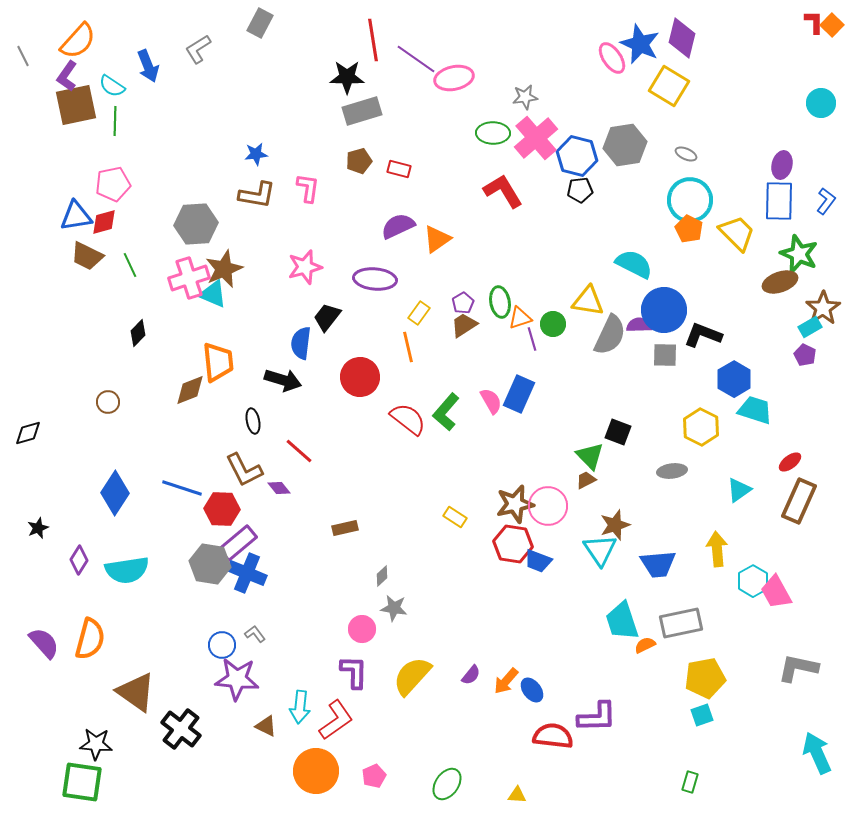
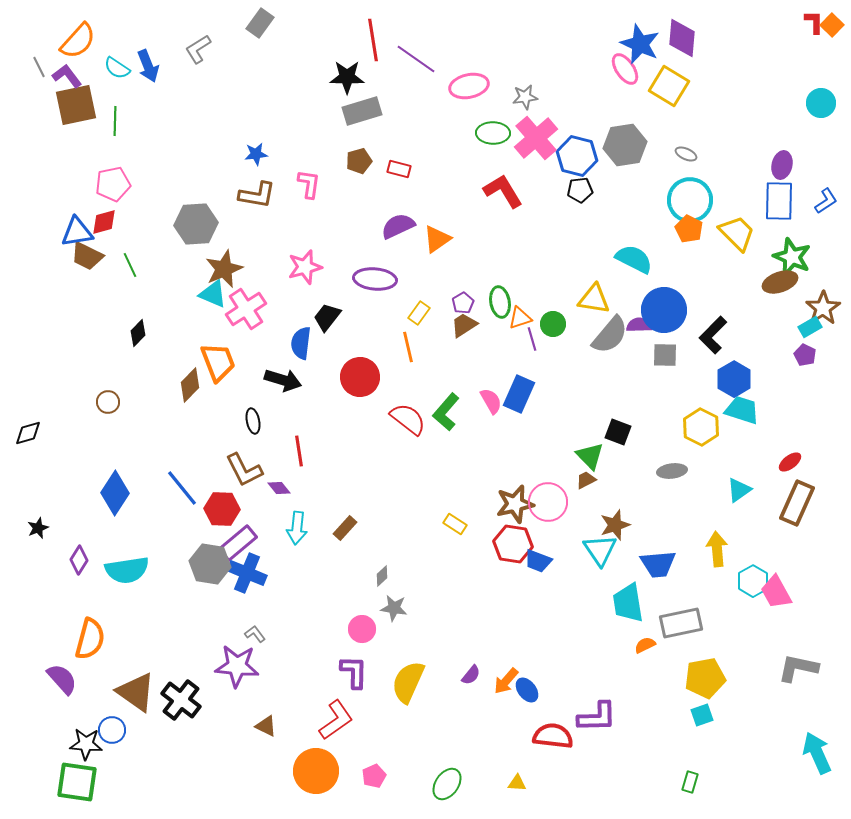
gray rectangle at (260, 23): rotated 8 degrees clockwise
purple diamond at (682, 38): rotated 9 degrees counterclockwise
gray line at (23, 56): moved 16 px right, 11 px down
pink ellipse at (612, 58): moved 13 px right, 11 px down
purple L-shape at (67, 76): rotated 108 degrees clockwise
pink ellipse at (454, 78): moved 15 px right, 8 px down
cyan semicircle at (112, 86): moved 5 px right, 18 px up
pink L-shape at (308, 188): moved 1 px right, 4 px up
blue L-shape at (826, 201): rotated 20 degrees clockwise
blue triangle at (76, 216): moved 1 px right, 16 px down
green star at (799, 254): moved 7 px left, 3 px down
cyan semicircle at (634, 264): moved 5 px up
pink cross at (189, 278): moved 57 px right, 31 px down; rotated 15 degrees counterclockwise
yellow triangle at (588, 301): moved 6 px right, 2 px up
gray semicircle at (610, 335): rotated 15 degrees clockwise
black L-shape at (703, 335): moved 10 px right; rotated 66 degrees counterclockwise
orange trapezoid at (218, 362): rotated 15 degrees counterclockwise
brown diamond at (190, 390): moved 5 px up; rotated 24 degrees counterclockwise
cyan trapezoid at (755, 410): moved 13 px left
red line at (299, 451): rotated 40 degrees clockwise
blue line at (182, 488): rotated 33 degrees clockwise
brown rectangle at (799, 501): moved 2 px left, 2 px down
pink circle at (548, 506): moved 4 px up
yellow rectangle at (455, 517): moved 7 px down
brown rectangle at (345, 528): rotated 35 degrees counterclockwise
cyan trapezoid at (622, 621): moved 6 px right, 18 px up; rotated 9 degrees clockwise
purple semicircle at (44, 643): moved 18 px right, 36 px down
blue circle at (222, 645): moved 110 px left, 85 px down
yellow semicircle at (412, 676): moved 4 px left, 6 px down; rotated 18 degrees counterclockwise
purple star at (237, 679): moved 13 px up
blue ellipse at (532, 690): moved 5 px left
cyan arrow at (300, 707): moved 3 px left, 179 px up
black cross at (181, 729): moved 29 px up
black star at (96, 744): moved 10 px left
green square at (82, 782): moved 5 px left
yellow triangle at (517, 795): moved 12 px up
